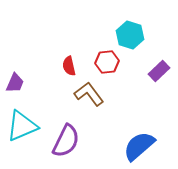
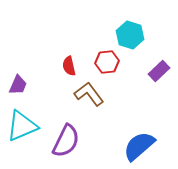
purple trapezoid: moved 3 px right, 2 px down
